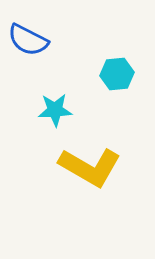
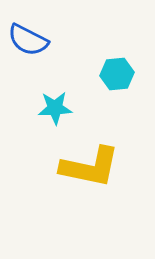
cyan star: moved 2 px up
yellow L-shape: rotated 18 degrees counterclockwise
